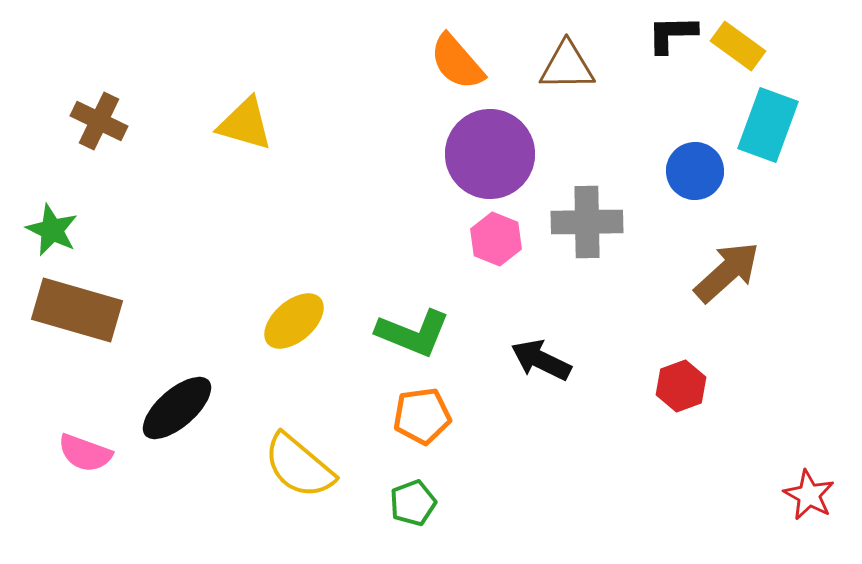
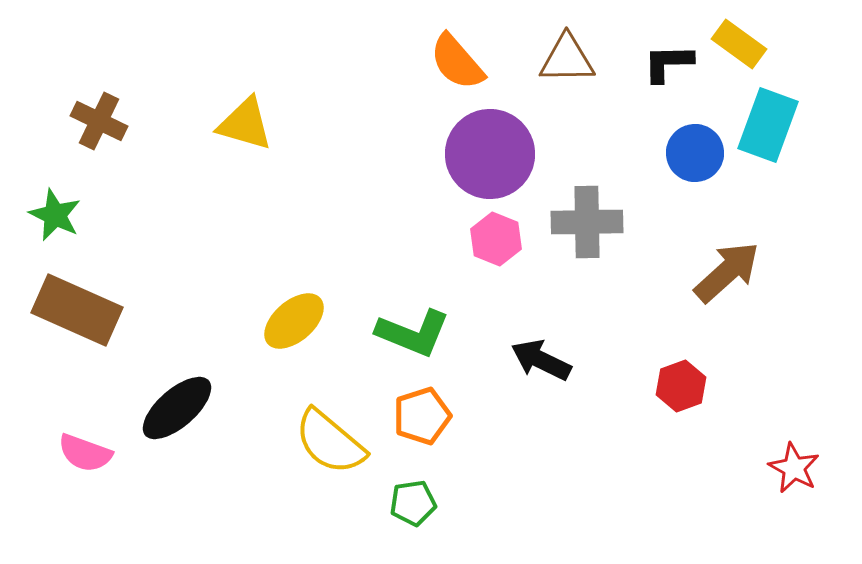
black L-shape: moved 4 px left, 29 px down
yellow rectangle: moved 1 px right, 2 px up
brown triangle: moved 7 px up
blue circle: moved 18 px up
green star: moved 3 px right, 15 px up
brown rectangle: rotated 8 degrees clockwise
orange pentagon: rotated 10 degrees counterclockwise
yellow semicircle: moved 31 px right, 24 px up
red star: moved 15 px left, 27 px up
green pentagon: rotated 12 degrees clockwise
